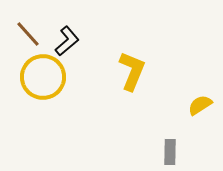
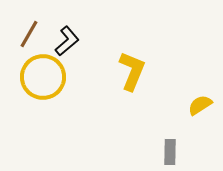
brown line: moved 1 px right; rotated 72 degrees clockwise
